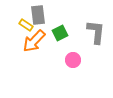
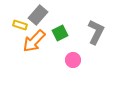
gray rectangle: rotated 48 degrees clockwise
yellow rectangle: moved 6 px left; rotated 16 degrees counterclockwise
gray L-shape: rotated 20 degrees clockwise
